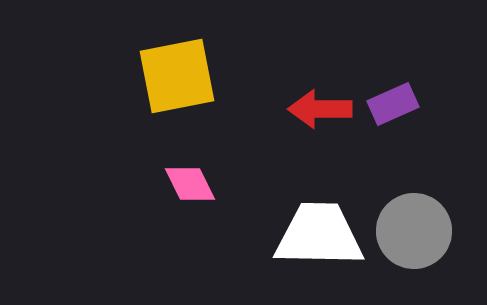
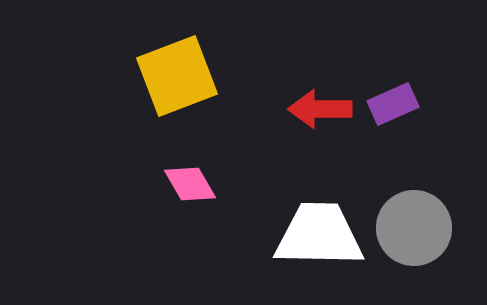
yellow square: rotated 10 degrees counterclockwise
pink diamond: rotated 4 degrees counterclockwise
gray circle: moved 3 px up
